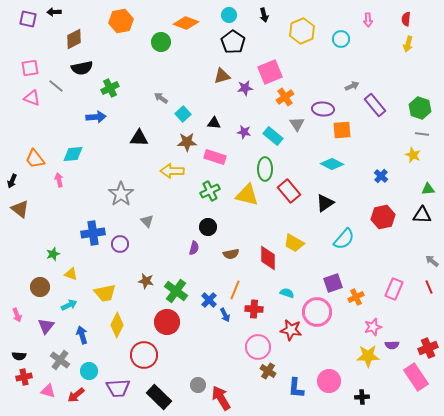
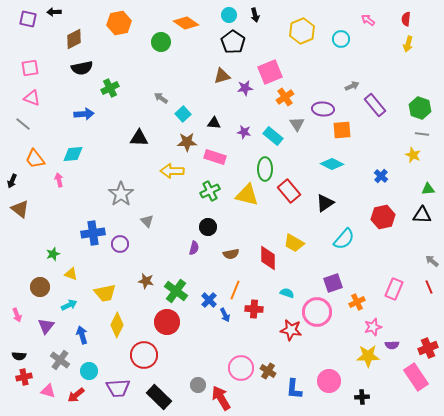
black arrow at (264, 15): moved 9 px left
pink arrow at (368, 20): rotated 128 degrees clockwise
orange hexagon at (121, 21): moved 2 px left, 2 px down
orange diamond at (186, 23): rotated 15 degrees clockwise
gray line at (56, 86): moved 33 px left, 38 px down
blue arrow at (96, 117): moved 12 px left, 3 px up
orange cross at (356, 297): moved 1 px right, 5 px down
pink circle at (258, 347): moved 17 px left, 21 px down
blue L-shape at (296, 388): moved 2 px left, 1 px down
